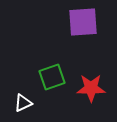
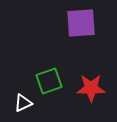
purple square: moved 2 px left, 1 px down
green square: moved 3 px left, 4 px down
